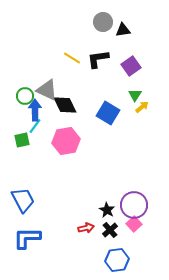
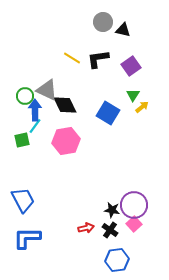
black triangle: rotated 21 degrees clockwise
green triangle: moved 2 px left
black star: moved 5 px right; rotated 21 degrees counterclockwise
black cross: rotated 14 degrees counterclockwise
